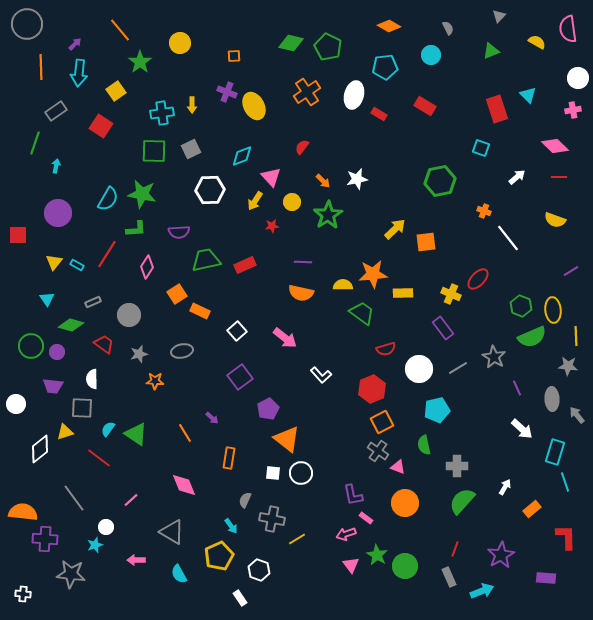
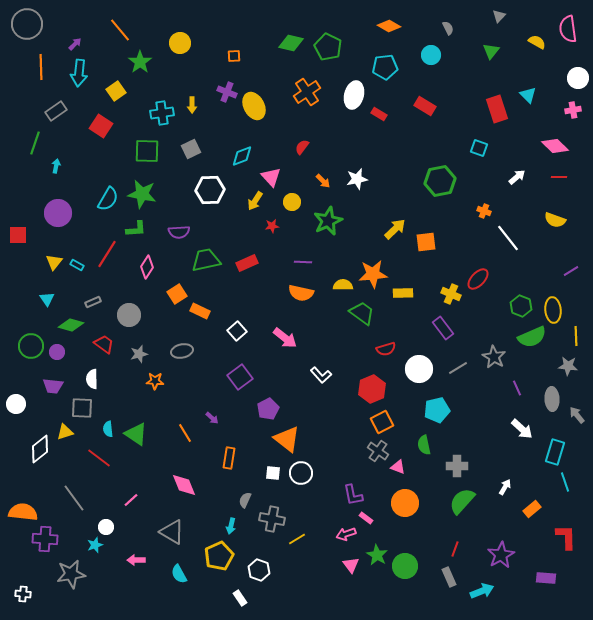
green triangle at (491, 51): rotated 30 degrees counterclockwise
cyan square at (481, 148): moved 2 px left
green square at (154, 151): moved 7 px left
green star at (328, 215): moved 6 px down; rotated 8 degrees clockwise
red rectangle at (245, 265): moved 2 px right, 2 px up
cyan semicircle at (108, 429): rotated 42 degrees counterclockwise
cyan arrow at (231, 526): rotated 49 degrees clockwise
gray star at (71, 574): rotated 16 degrees counterclockwise
